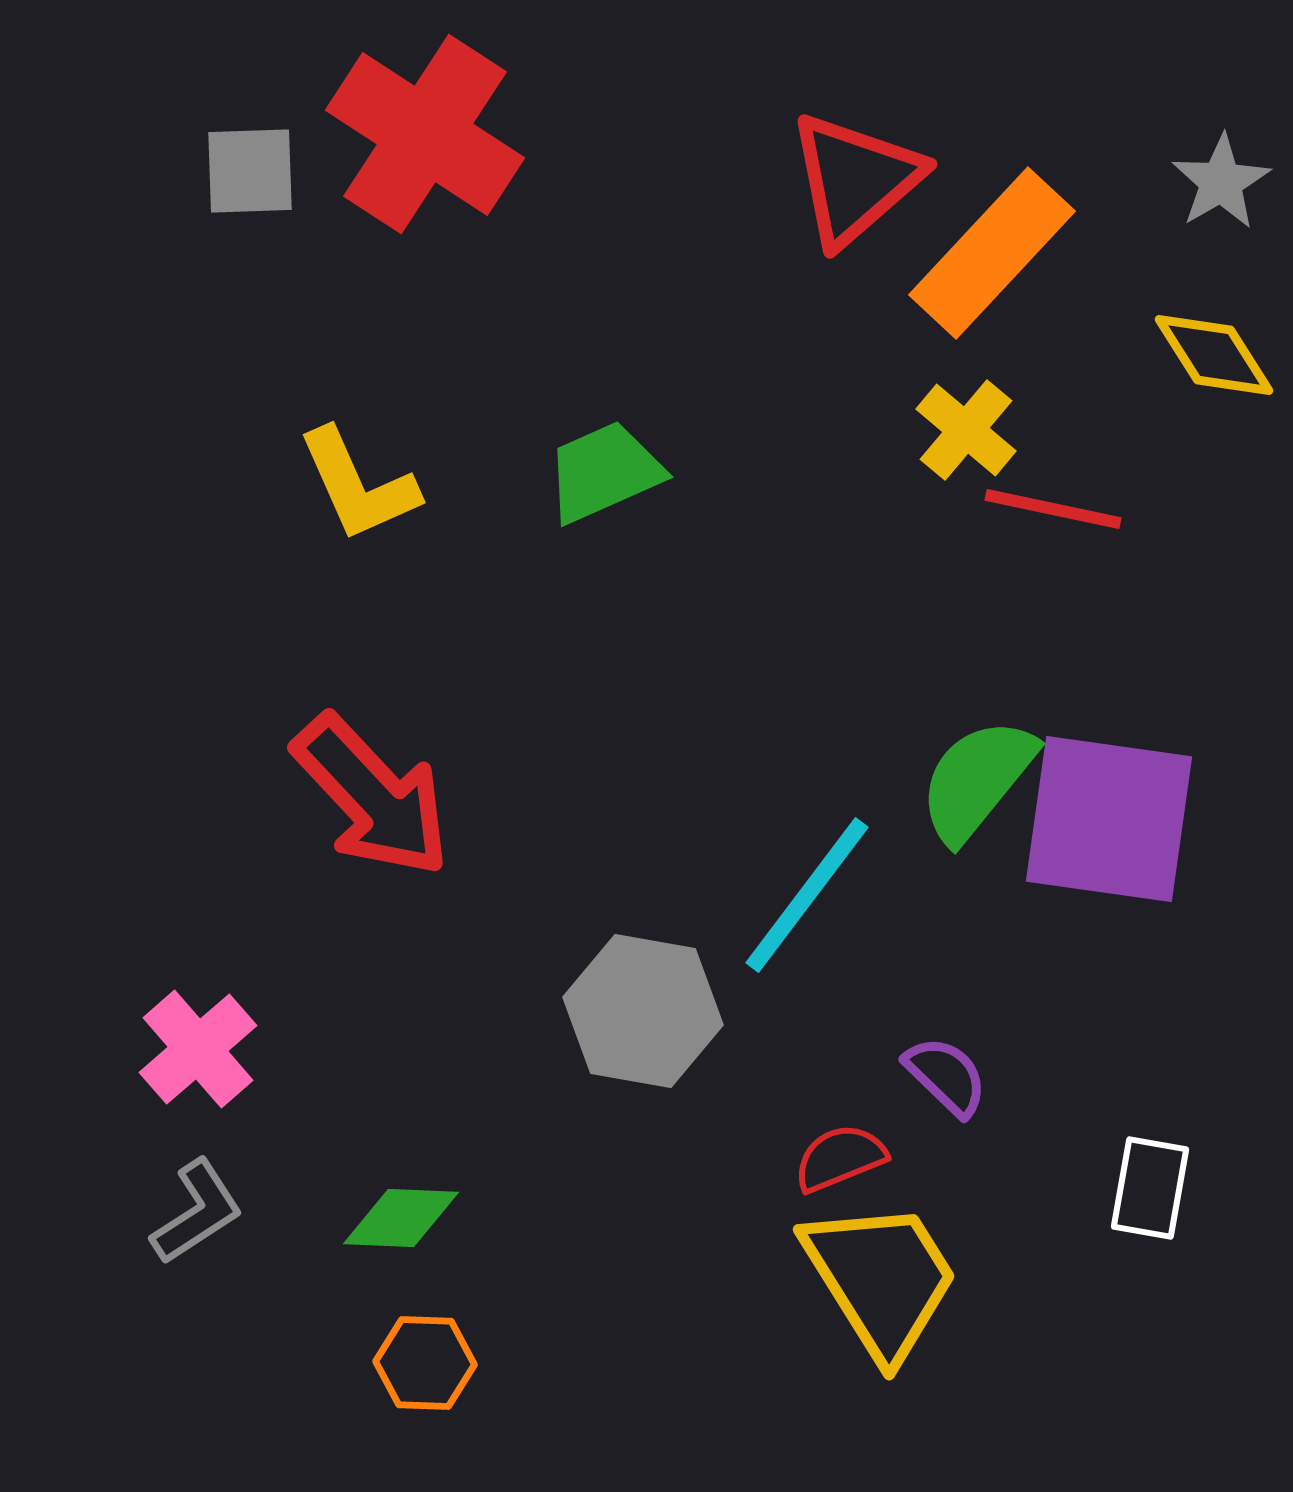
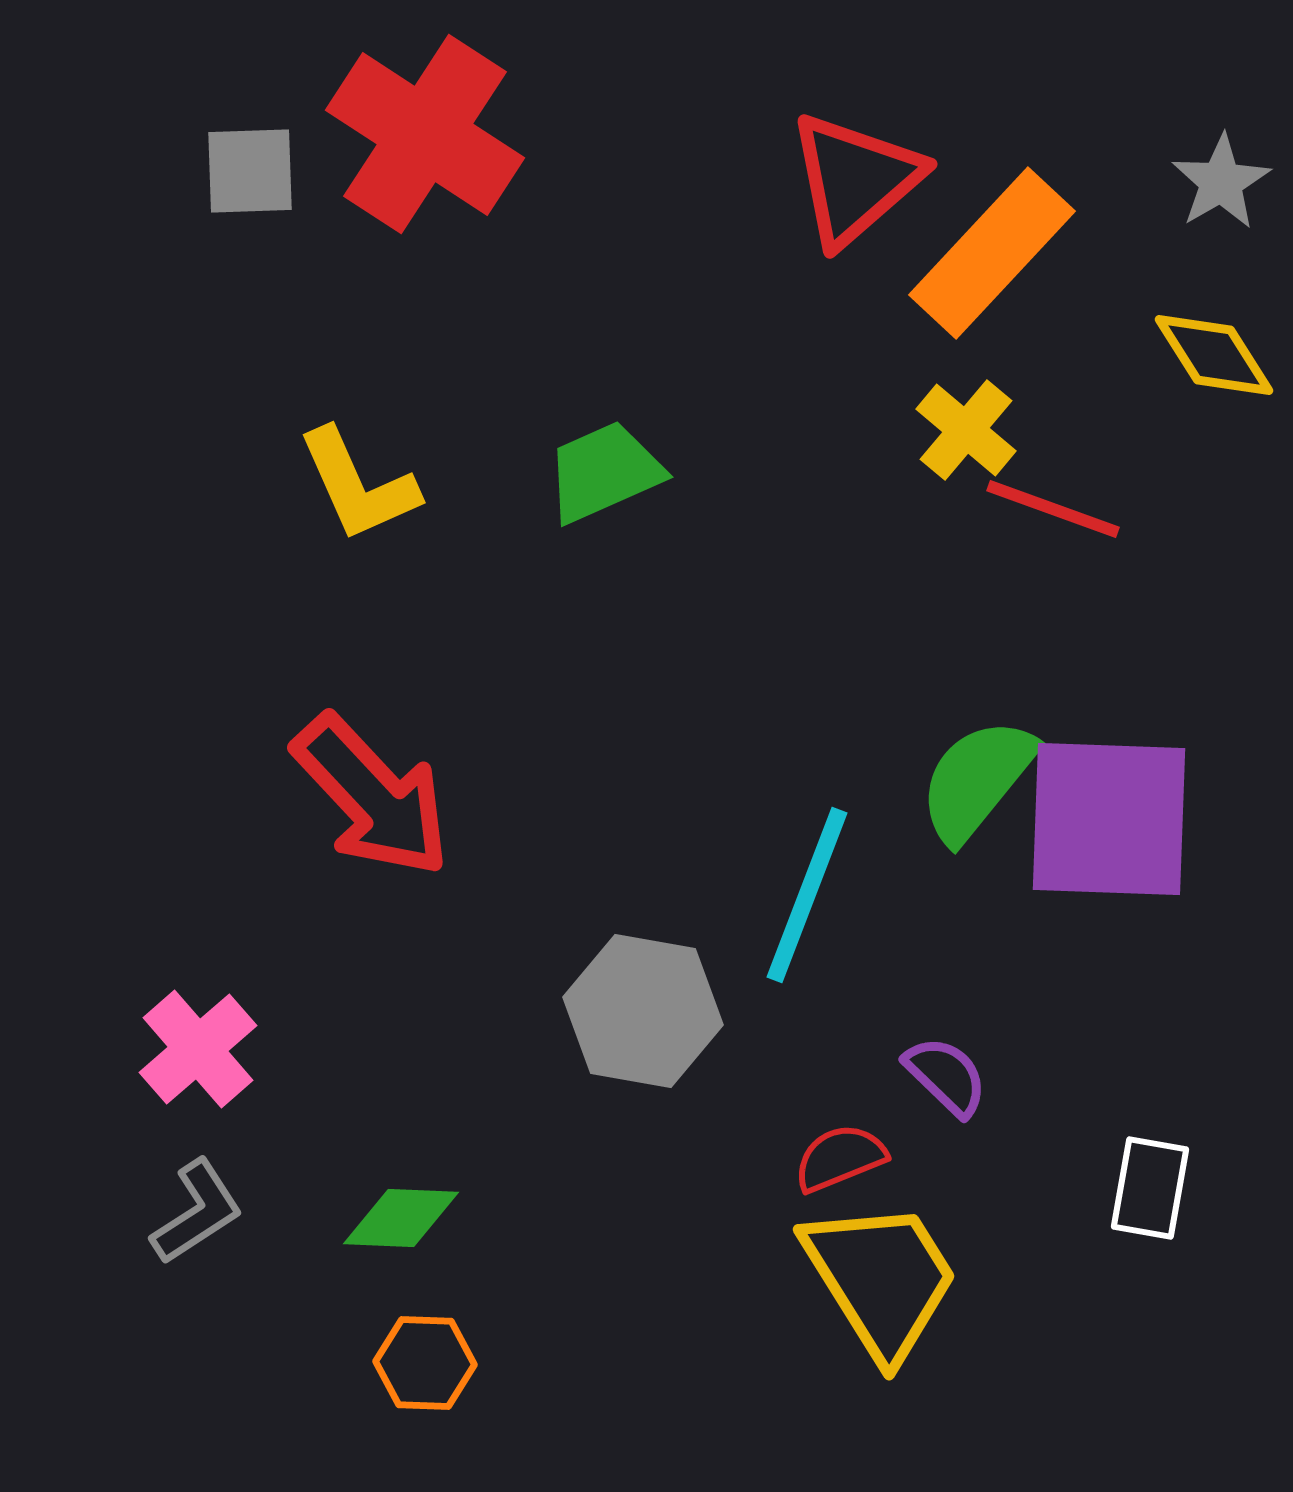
red line: rotated 8 degrees clockwise
purple square: rotated 6 degrees counterclockwise
cyan line: rotated 16 degrees counterclockwise
